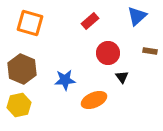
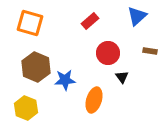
brown hexagon: moved 14 px right, 2 px up
orange ellipse: rotated 50 degrees counterclockwise
yellow hexagon: moved 7 px right, 3 px down; rotated 25 degrees counterclockwise
